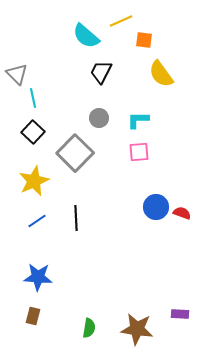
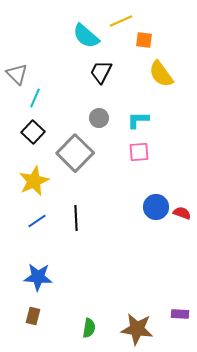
cyan line: moved 2 px right; rotated 36 degrees clockwise
